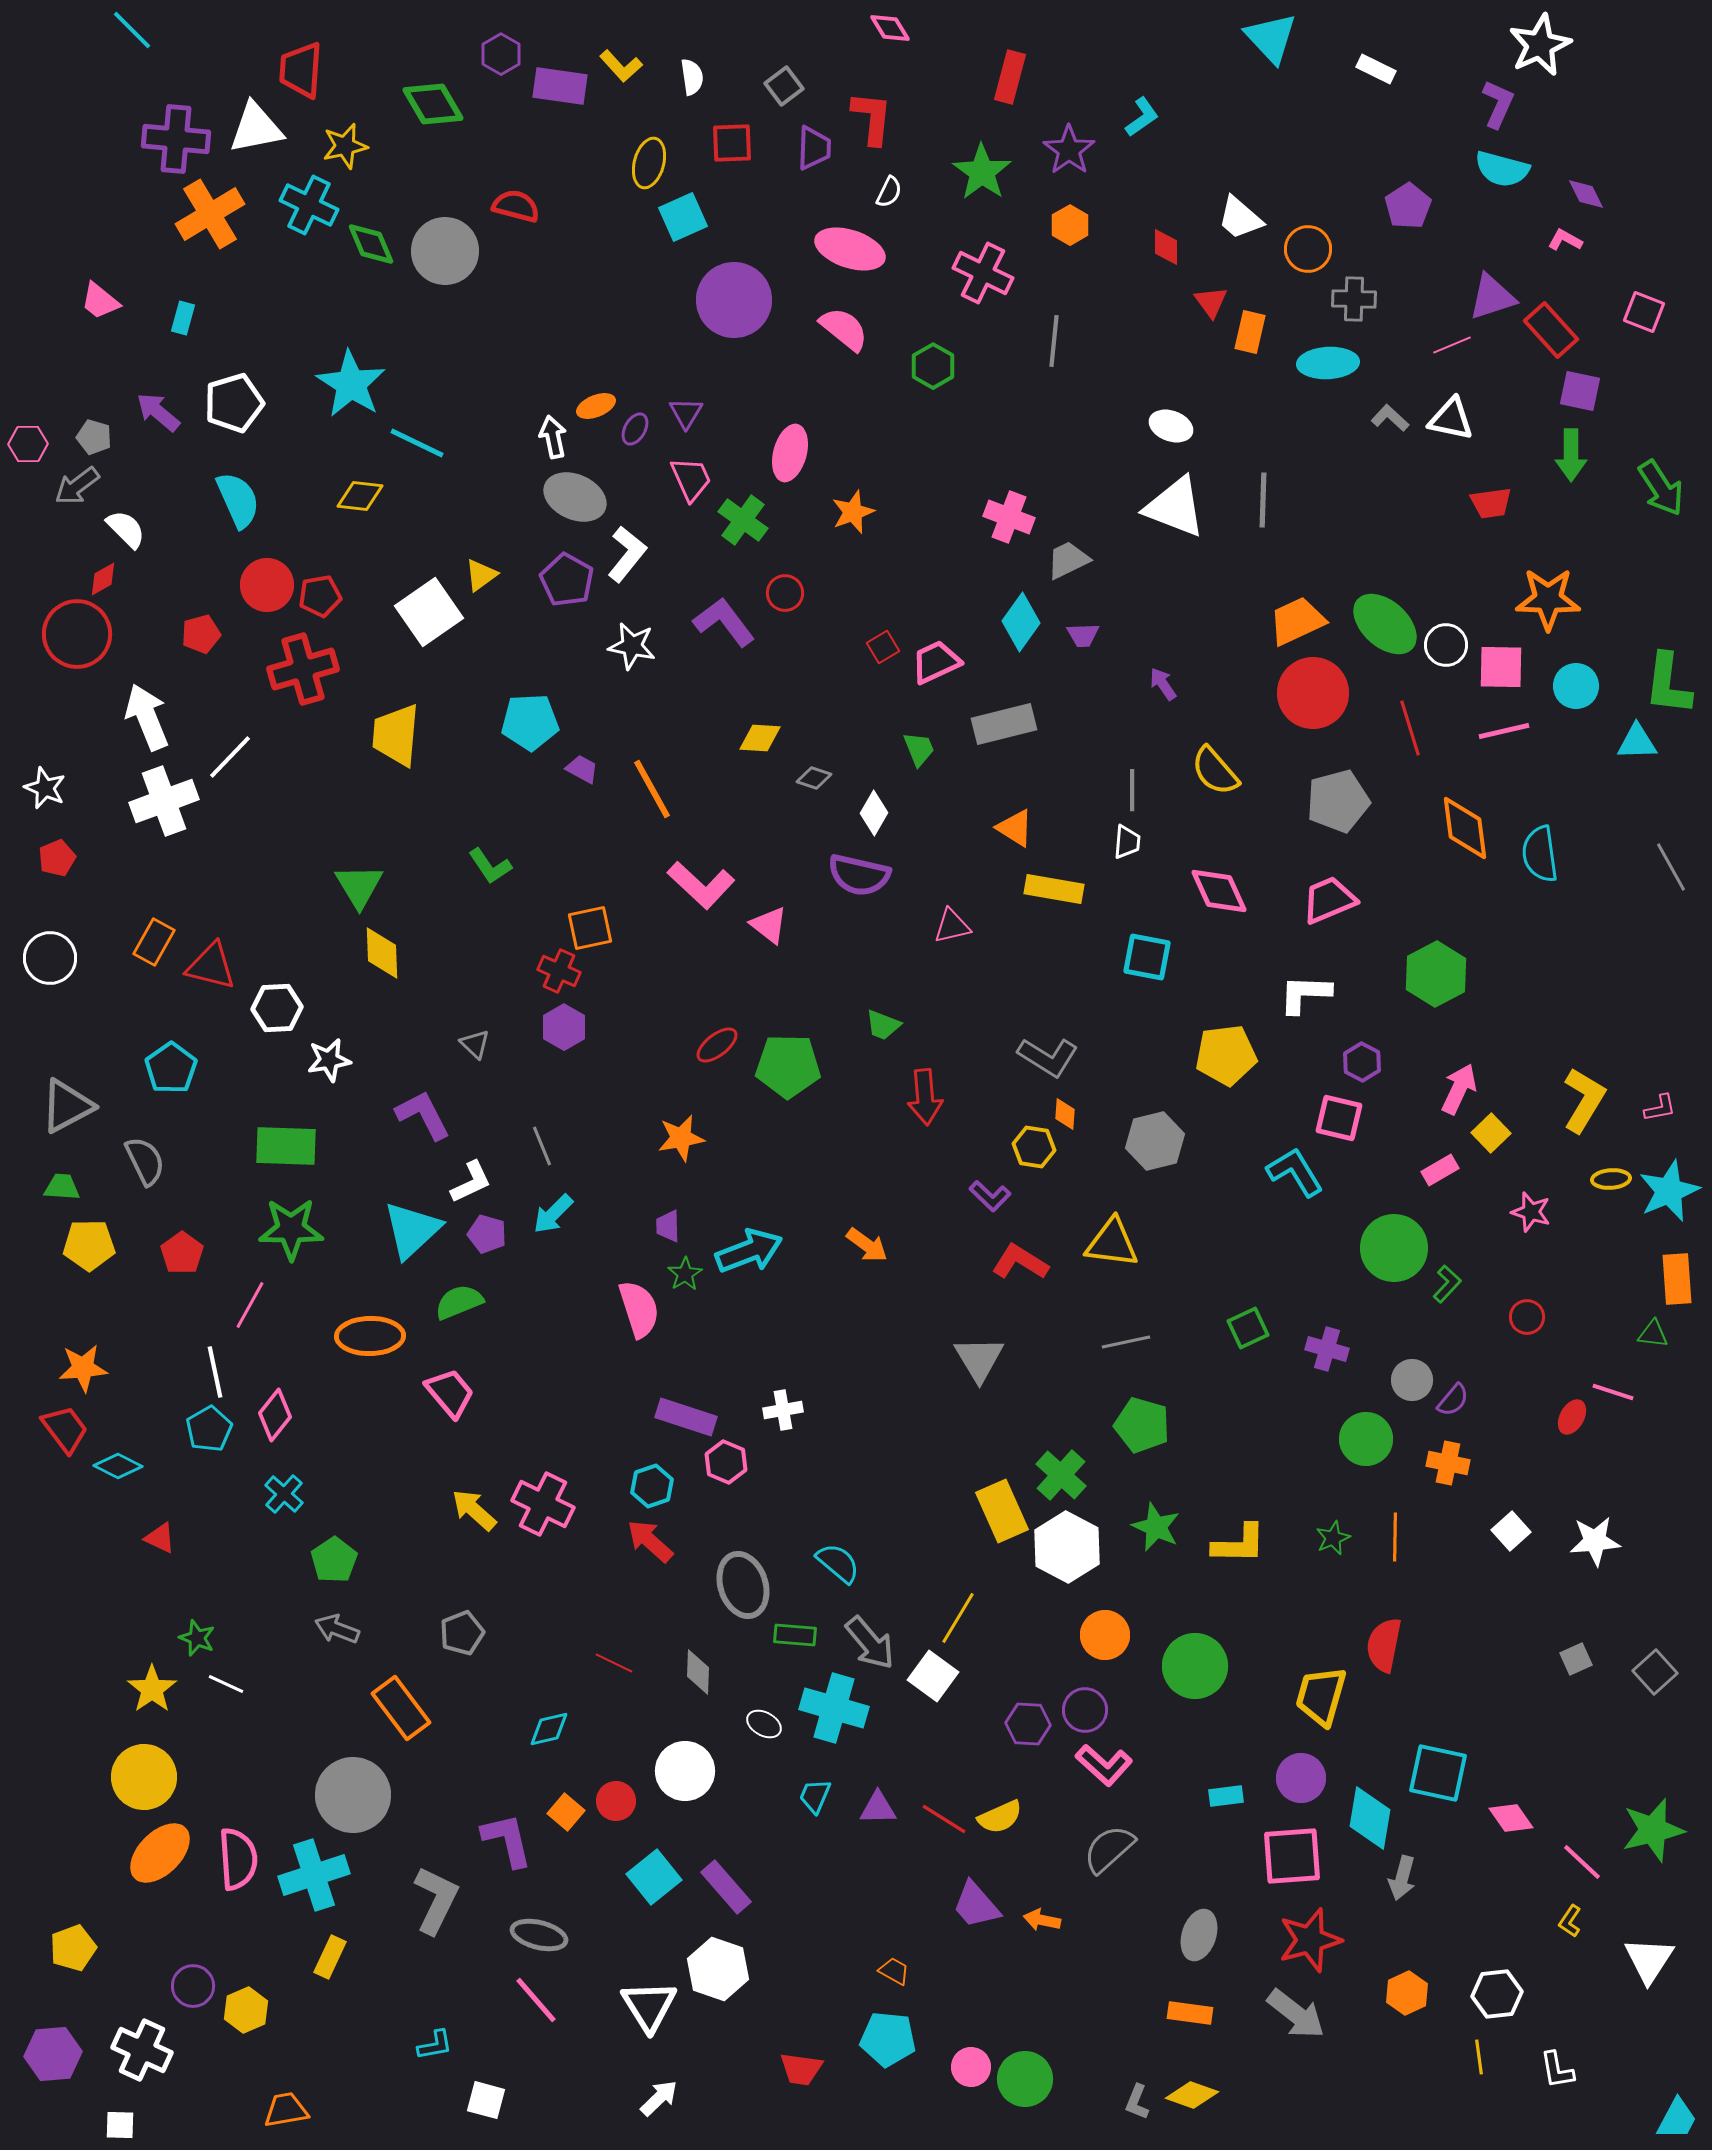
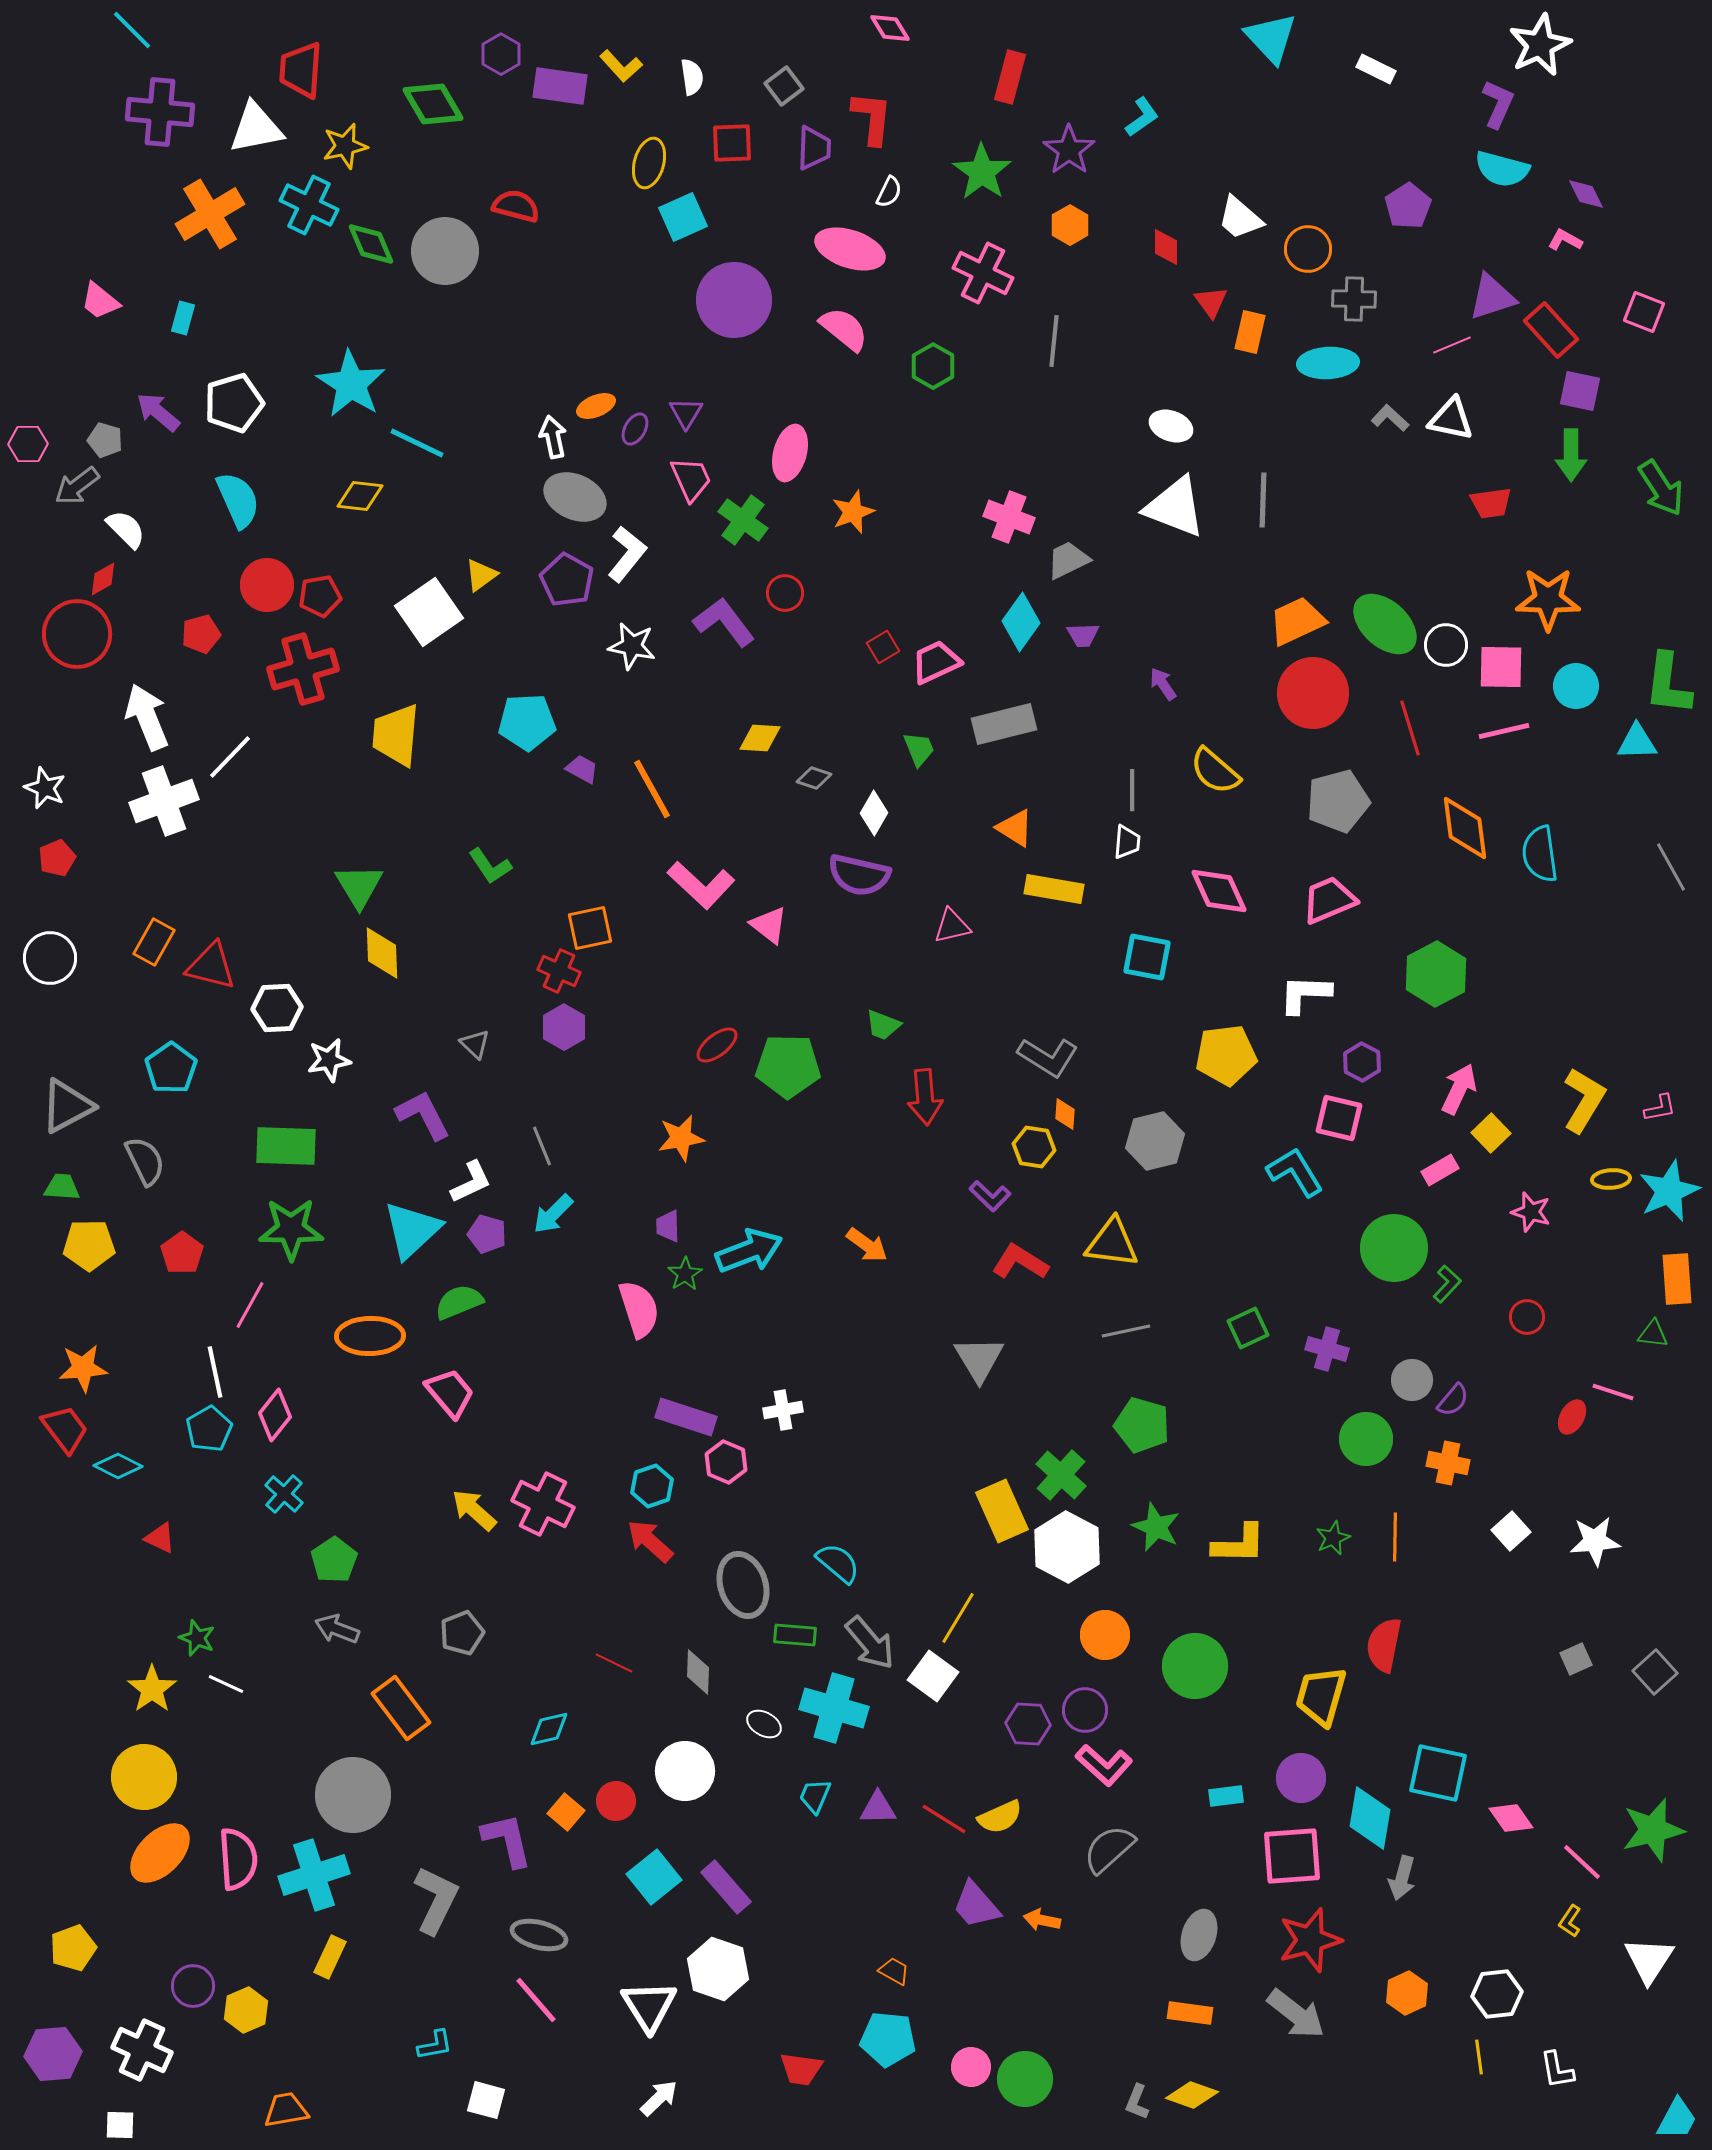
purple cross at (176, 139): moved 16 px left, 27 px up
gray pentagon at (94, 437): moved 11 px right, 3 px down
cyan pentagon at (530, 722): moved 3 px left
yellow semicircle at (1215, 771): rotated 8 degrees counterclockwise
gray line at (1126, 1342): moved 11 px up
